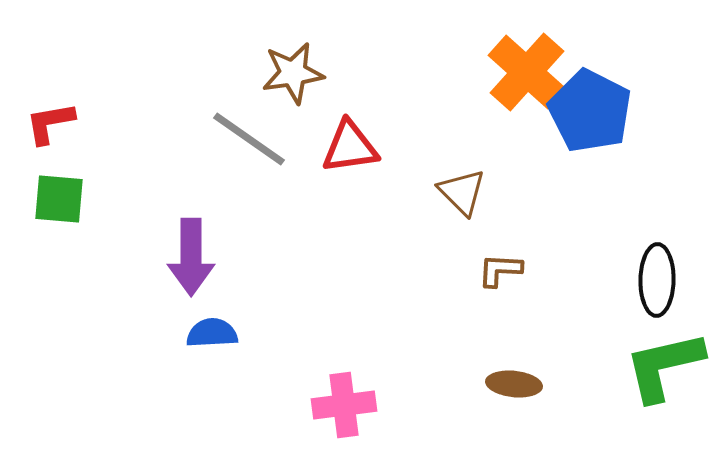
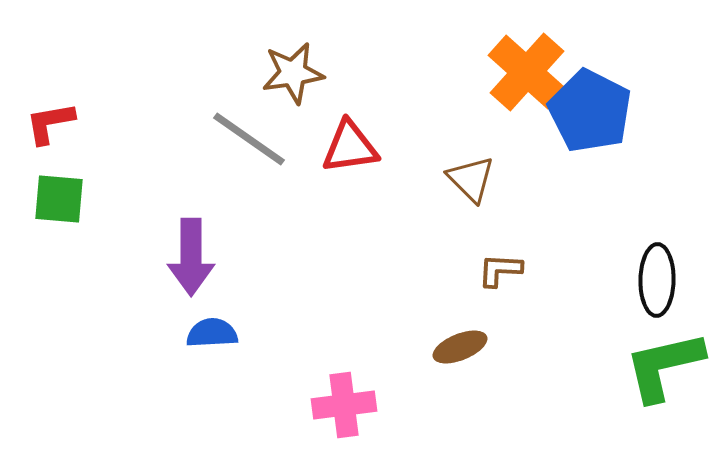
brown triangle: moved 9 px right, 13 px up
brown ellipse: moved 54 px left, 37 px up; rotated 28 degrees counterclockwise
